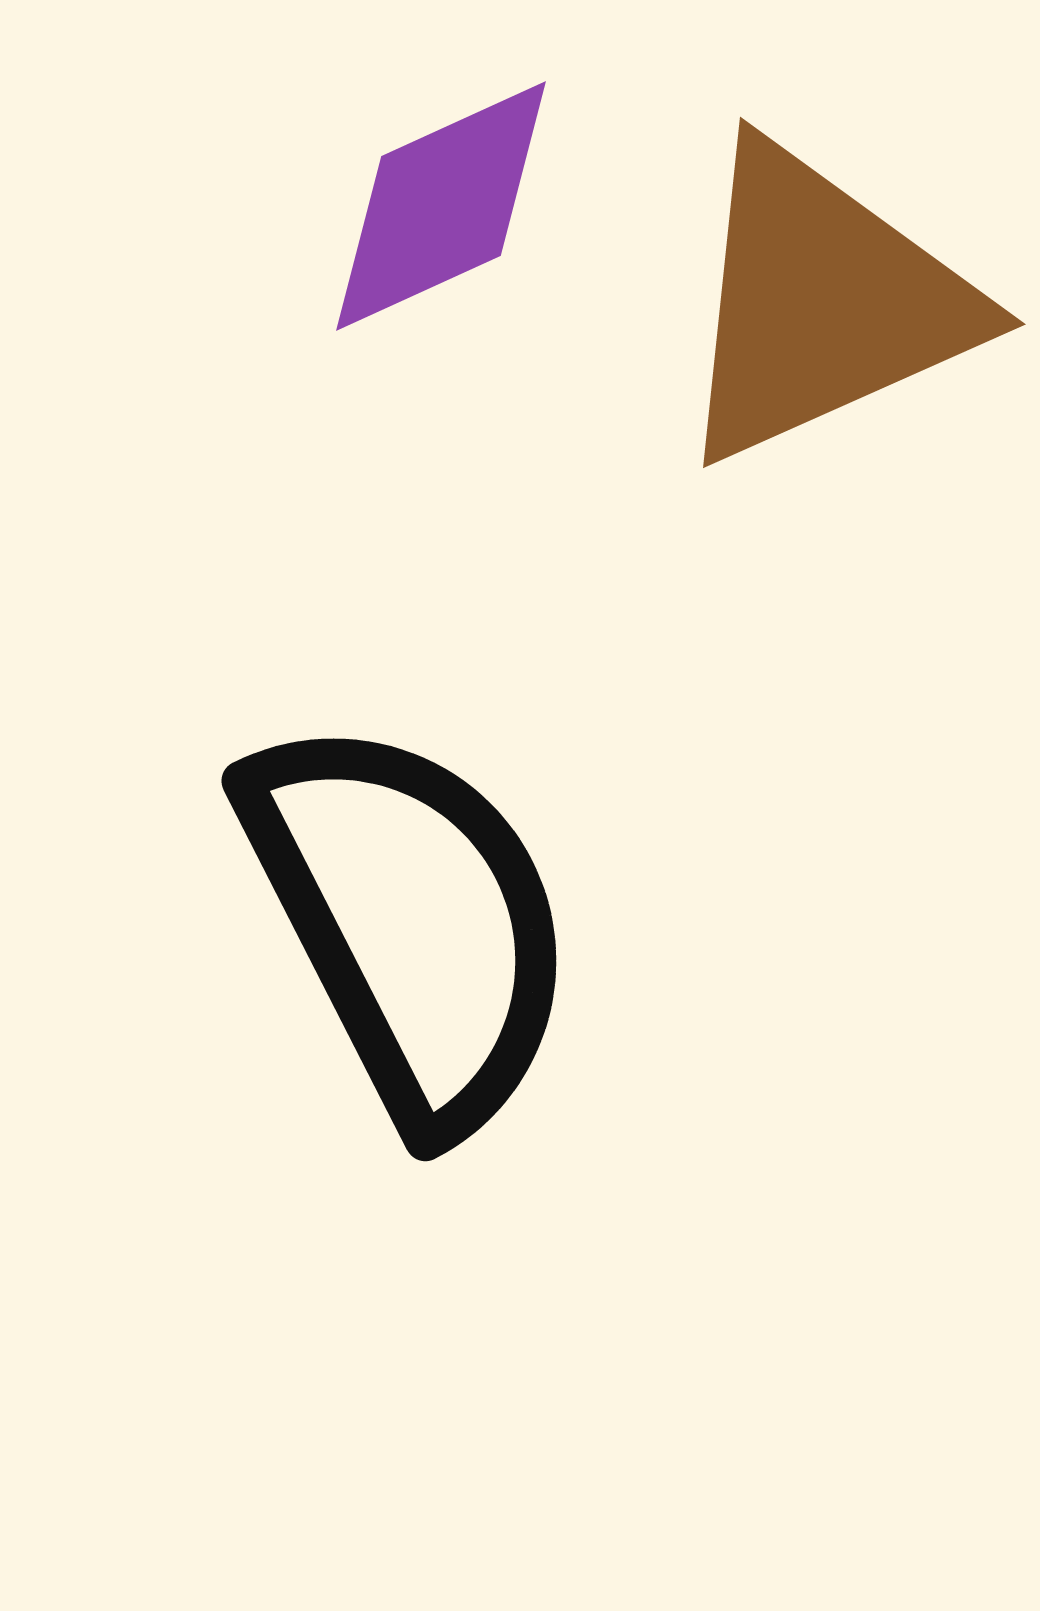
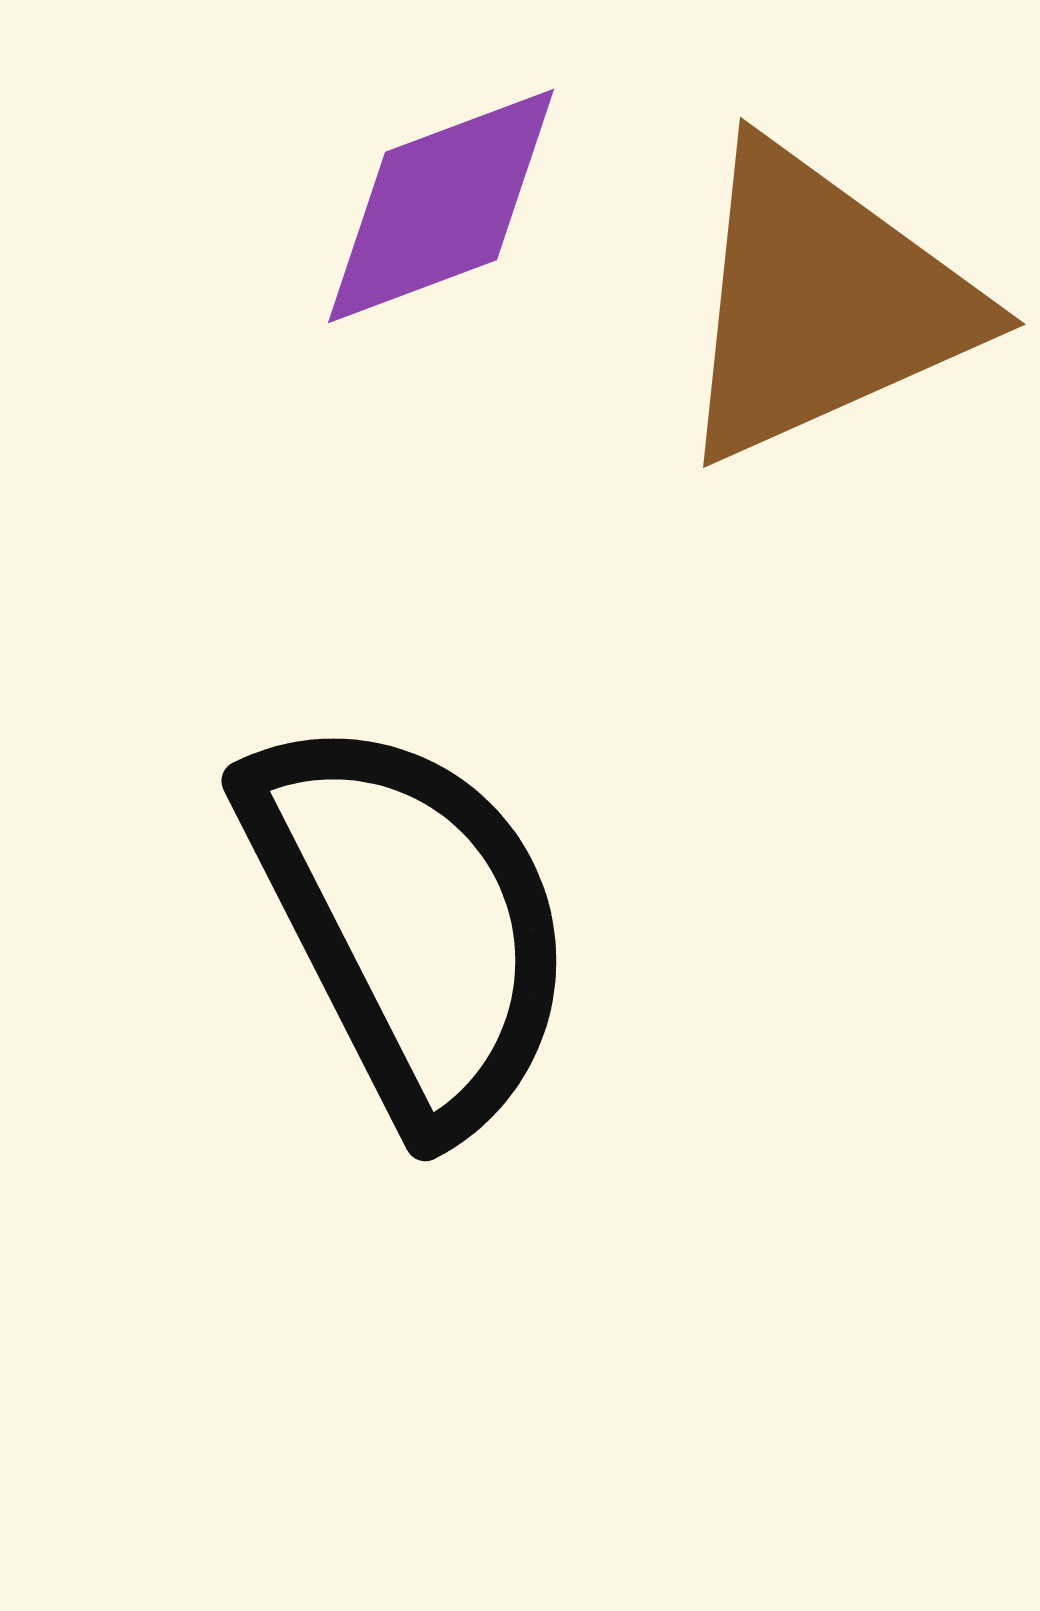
purple diamond: rotated 4 degrees clockwise
